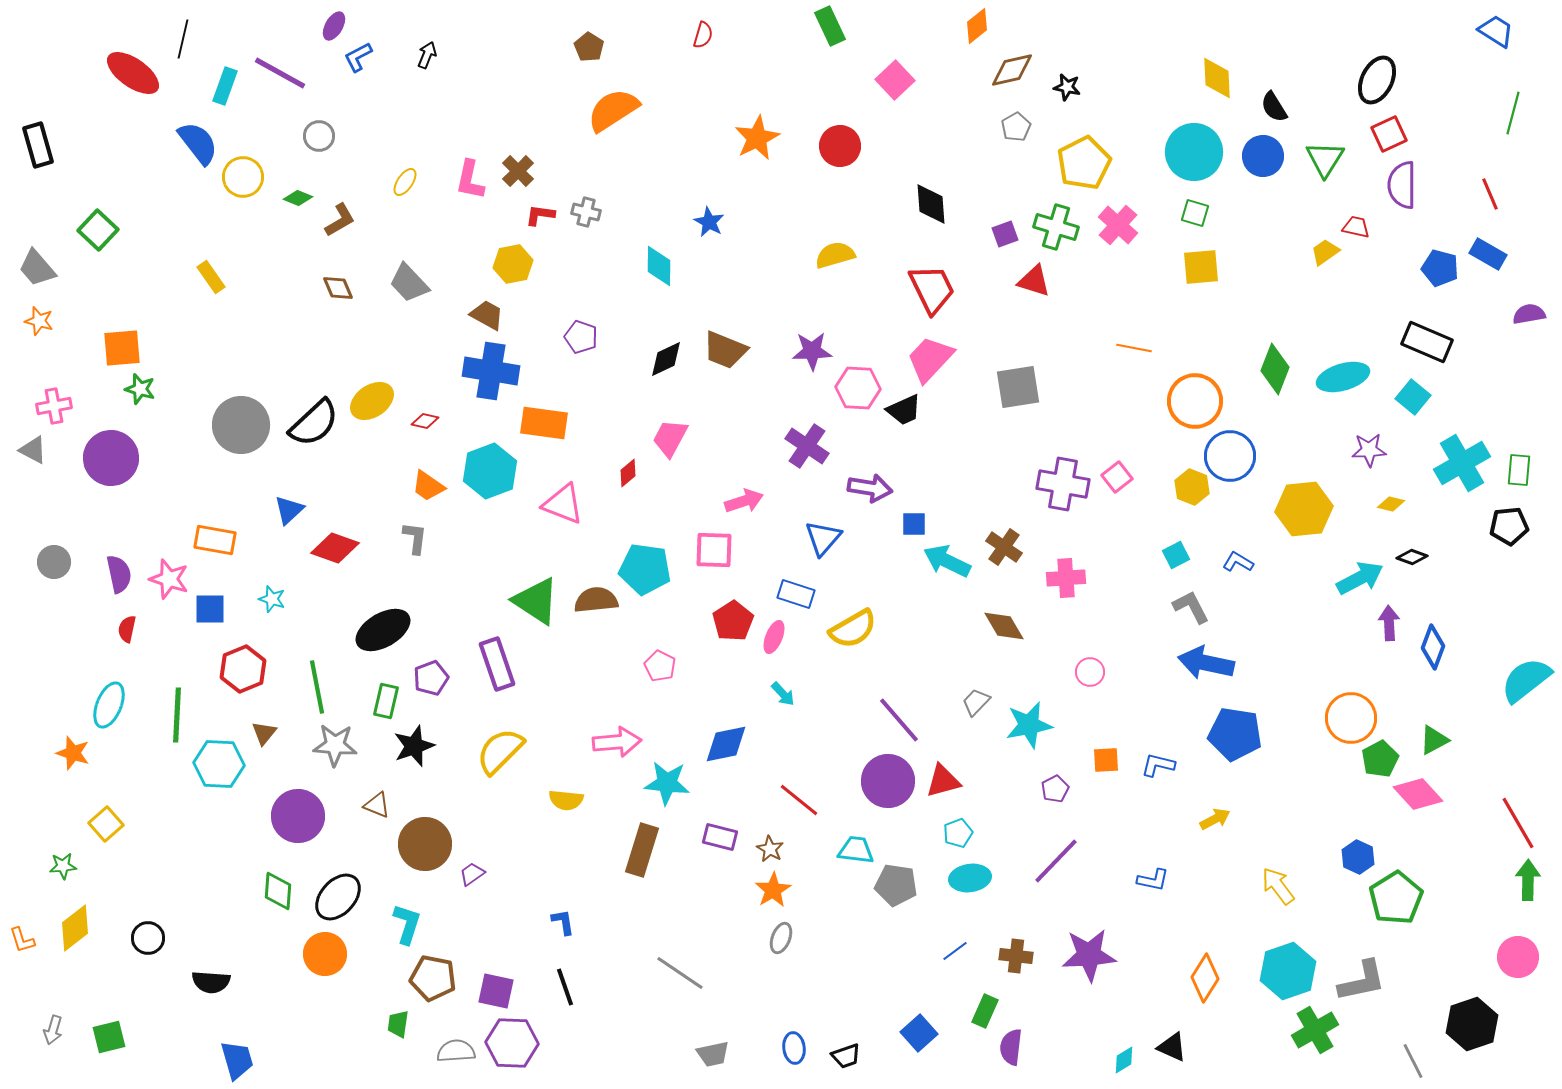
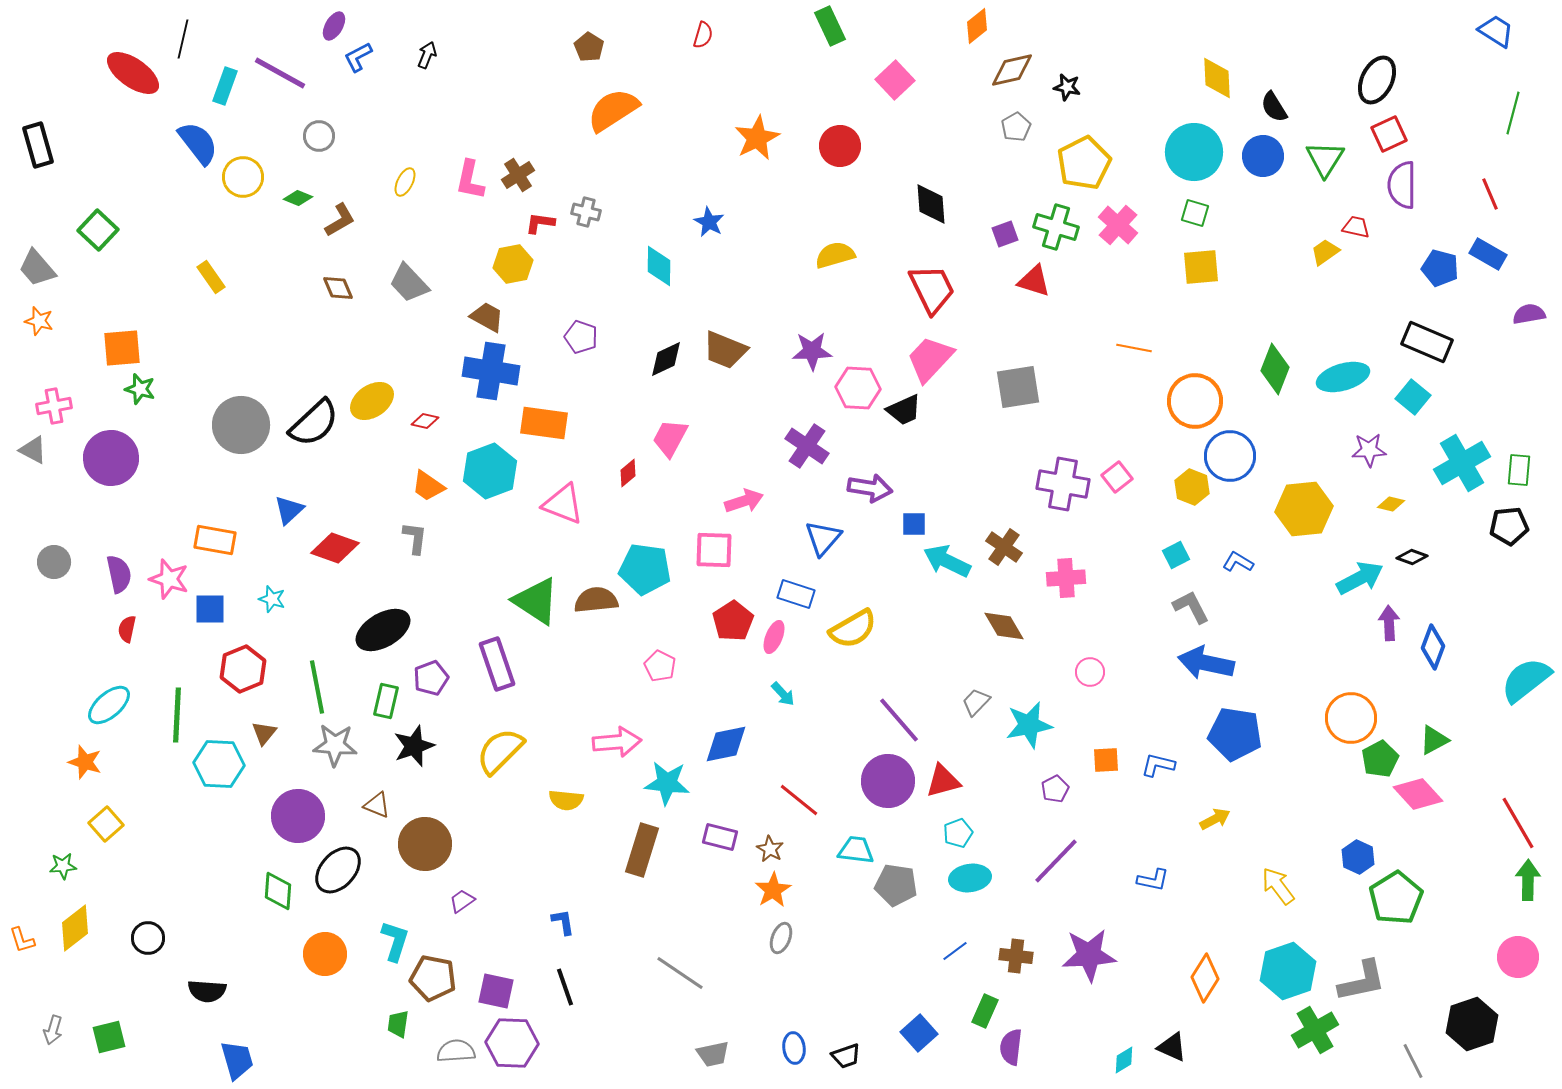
brown cross at (518, 171): moved 4 px down; rotated 12 degrees clockwise
yellow ellipse at (405, 182): rotated 8 degrees counterclockwise
red L-shape at (540, 215): moved 8 px down
brown trapezoid at (487, 315): moved 2 px down
cyan ellipse at (109, 705): rotated 27 degrees clockwise
orange star at (73, 753): moved 12 px right, 9 px down
purple trapezoid at (472, 874): moved 10 px left, 27 px down
black ellipse at (338, 897): moved 27 px up
cyan L-shape at (407, 924): moved 12 px left, 17 px down
black semicircle at (211, 982): moved 4 px left, 9 px down
